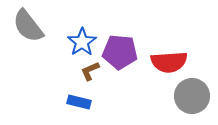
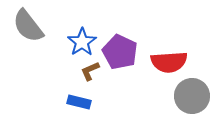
purple pentagon: rotated 20 degrees clockwise
